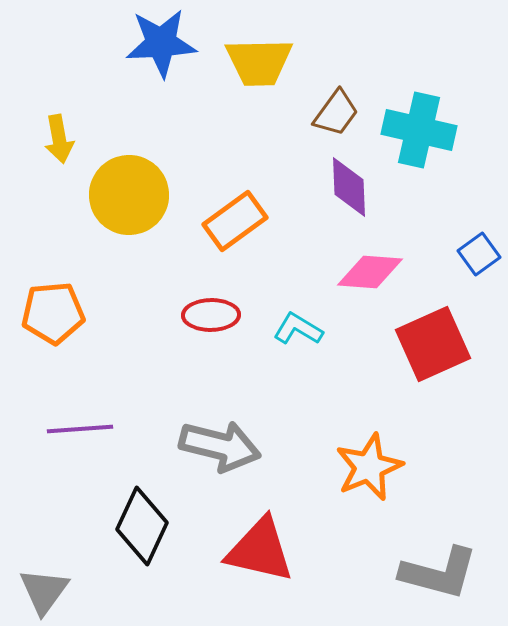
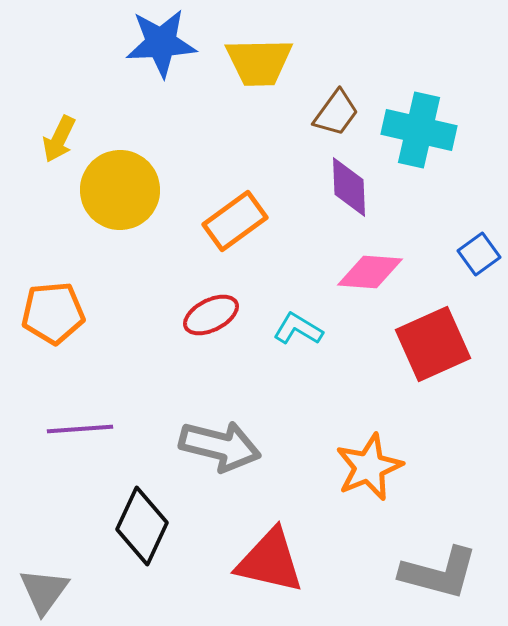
yellow arrow: rotated 36 degrees clockwise
yellow circle: moved 9 px left, 5 px up
red ellipse: rotated 26 degrees counterclockwise
red triangle: moved 10 px right, 11 px down
